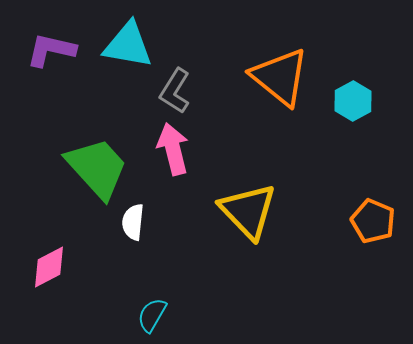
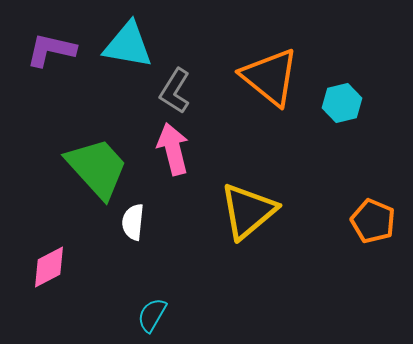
orange triangle: moved 10 px left
cyan hexagon: moved 11 px left, 2 px down; rotated 15 degrees clockwise
yellow triangle: rotated 34 degrees clockwise
